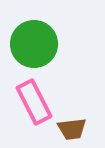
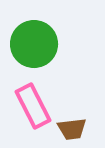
pink rectangle: moved 1 px left, 4 px down
